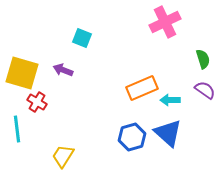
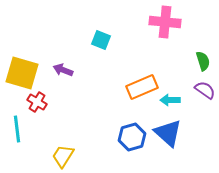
pink cross: rotated 32 degrees clockwise
cyan square: moved 19 px right, 2 px down
green semicircle: moved 2 px down
orange rectangle: moved 1 px up
